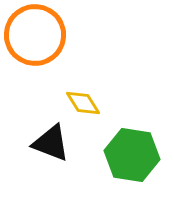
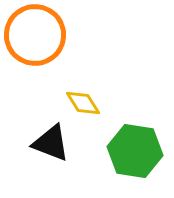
green hexagon: moved 3 px right, 4 px up
